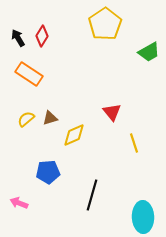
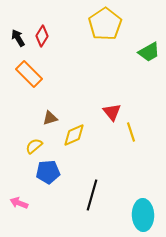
orange rectangle: rotated 12 degrees clockwise
yellow semicircle: moved 8 px right, 27 px down
yellow line: moved 3 px left, 11 px up
cyan ellipse: moved 2 px up
